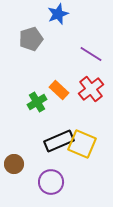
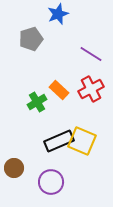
red cross: rotated 10 degrees clockwise
yellow square: moved 3 px up
brown circle: moved 4 px down
